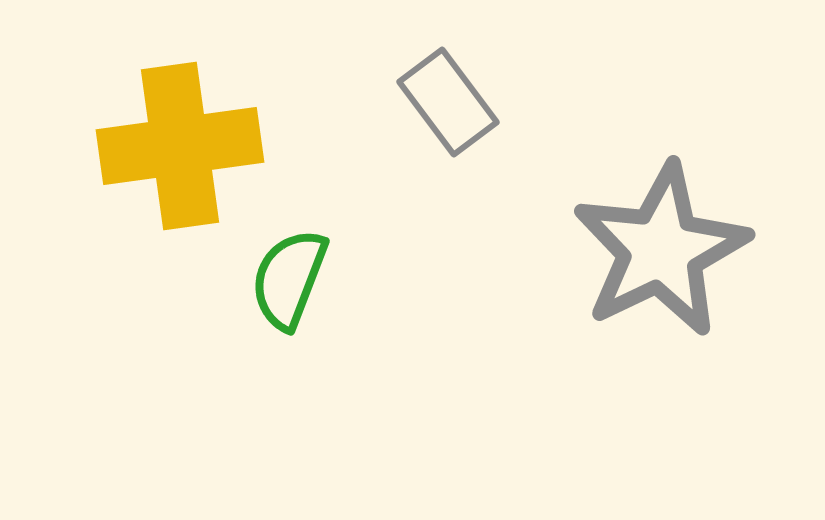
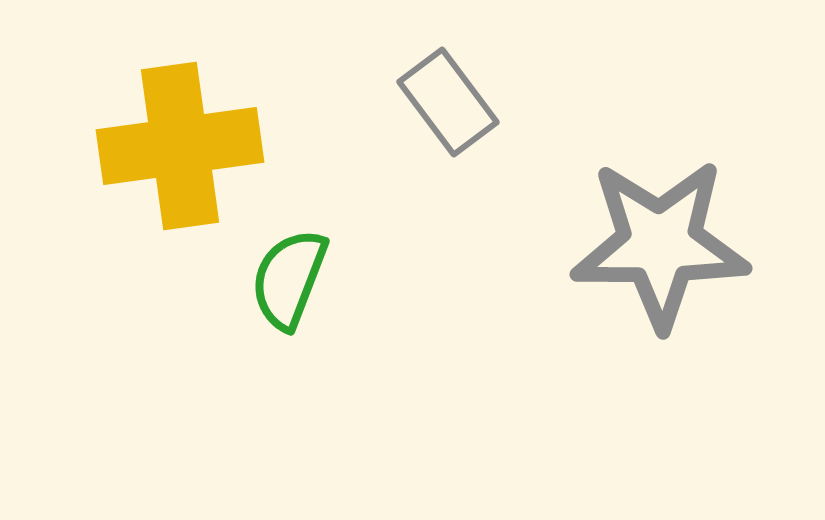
gray star: moved 1 px left, 6 px up; rotated 26 degrees clockwise
